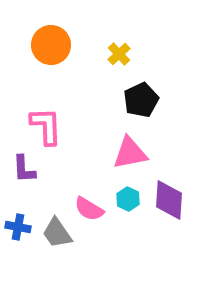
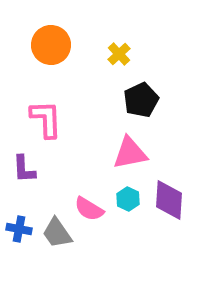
pink L-shape: moved 7 px up
blue cross: moved 1 px right, 2 px down
